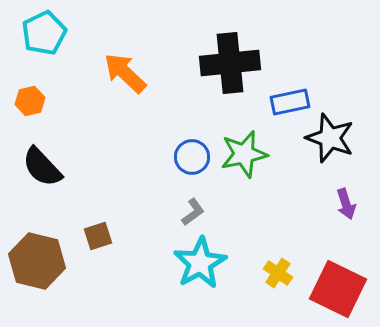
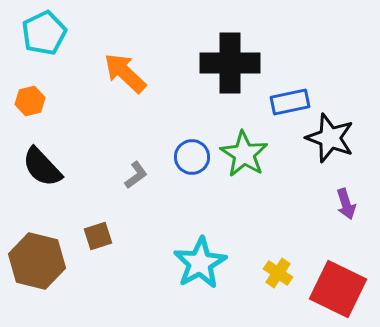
black cross: rotated 6 degrees clockwise
green star: rotated 27 degrees counterclockwise
gray L-shape: moved 57 px left, 37 px up
